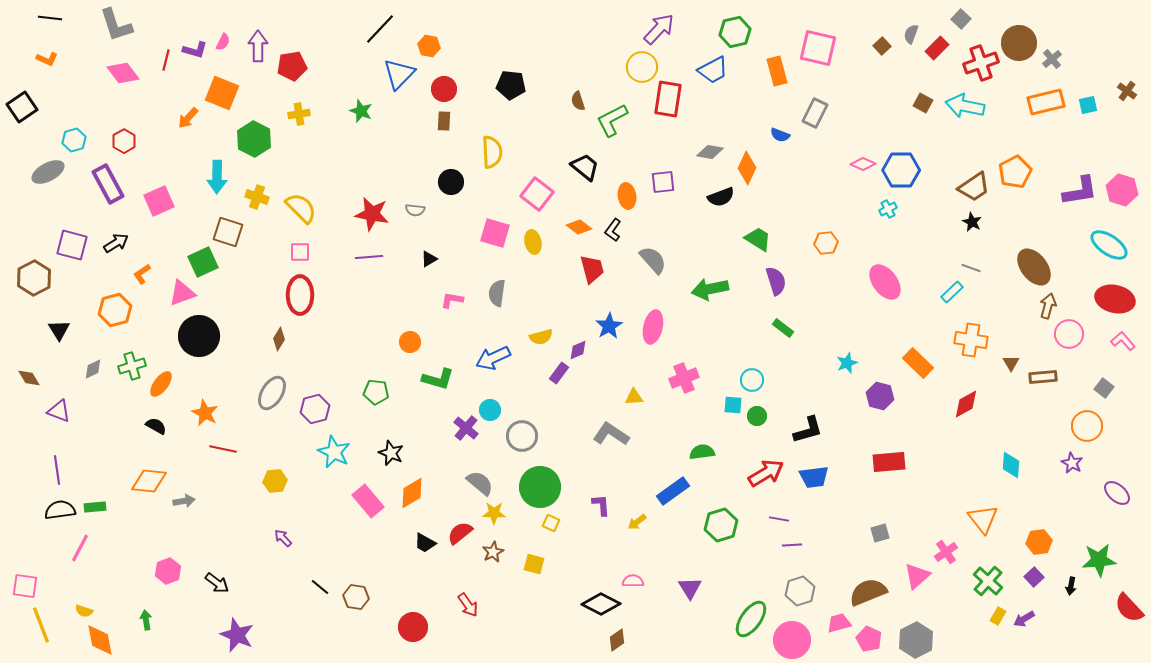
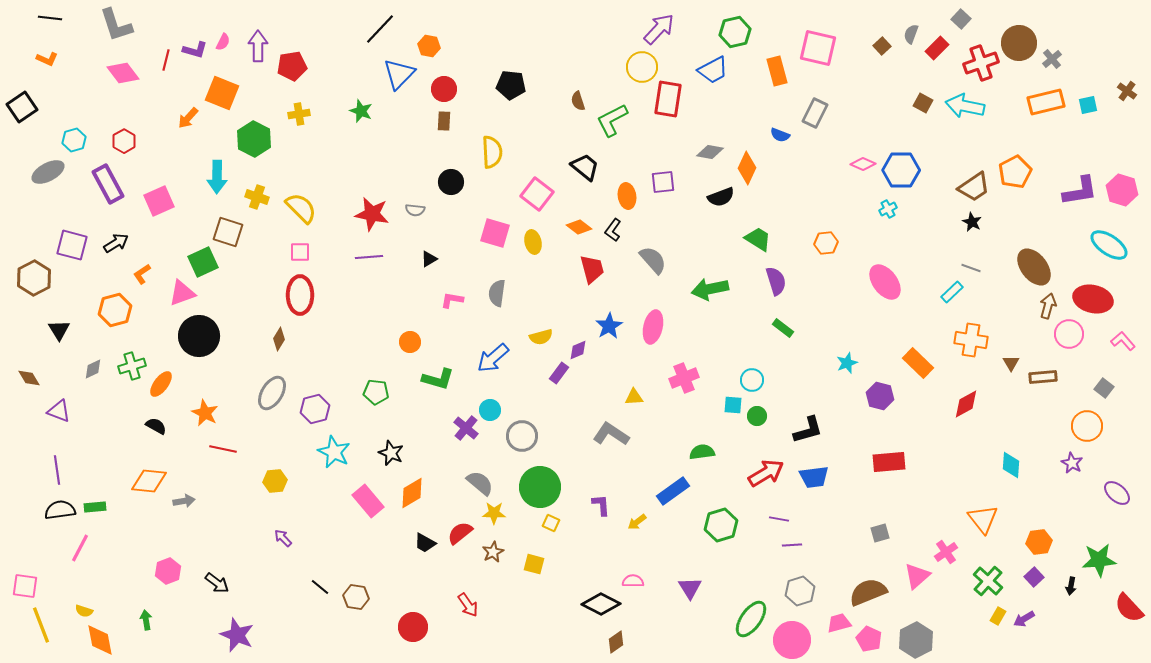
red ellipse at (1115, 299): moved 22 px left
blue arrow at (493, 358): rotated 16 degrees counterclockwise
brown diamond at (617, 640): moved 1 px left, 2 px down
